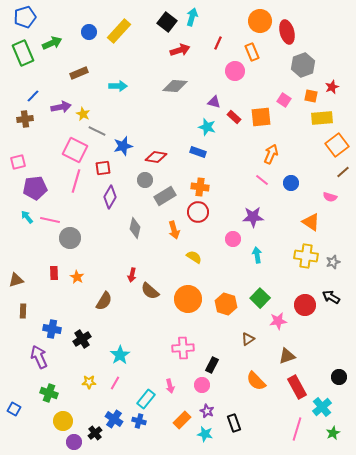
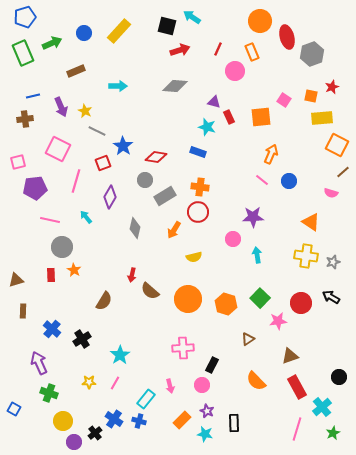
cyan arrow at (192, 17): rotated 72 degrees counterclockwise
black square at (167, 22): moved 4 px down; rotated 24 degrees counterclockwise
blue circle at (89, 32): moved 5 px left, 1 px down
red ellipse at (287, 32): moved 5 px down
red line at (218, 43): moved 6 px down
gray hexagon at (303, 65): moved 9 px right, 11 px up
brown rectangle at (79, 73): moved 3 px left, 2 px up
blue line at (33, 96): rotated 32 degrees clockwise
purple arrow at (61, 107): rotated 78 degrees clockwise
yellow star at (83, 114): moved 2 px right, 3 px up
red rectangle at (234, 117): moved 5 px left; rotated 24 degrees clockwise
orange square at (337, 145): rotated 25 degrees counterclockwise
blue star at (123, 146): rotated 24 degrees counterclockwise
pink square at (75, 150): moved 17 px left, 1 px up
red square at (103, 168): moved 5 px up; rotated 14 degrees counterclockwise
blue circle at (291, 183): moved 2 px left, 2 px up
pink semicircle at (330, 197): moved 1 px right, 4 px up
cyan arrow at (27, 217): moved 59 px right
orange arrow at (174, 230): rotated 48 degrees clockwise
gray circle at (70, 238): moved 8 px left, 9 px down
yellow semicircle at (194, 257): rotated 133 degrees clockwise
red rectangle at (54, 273): moved 3 px left, 2 px down
orange star at (77, 277): moved 3 px left, 7 px up
red circle at (305, 305): moved 4 px left, 2 px up
blue cross at (52, 329): rotated 30 degrees clockwise
brown triangle at (287, 356): moved 3 px right
purple arrow at (39, 357): moved 6 px down
black rectangle at (234, 423): rotated 18 degrees clockwise
